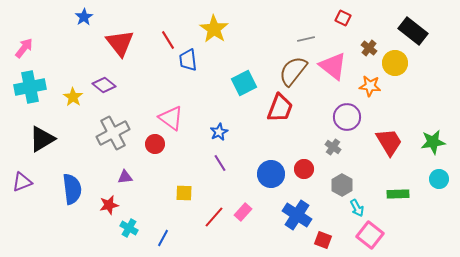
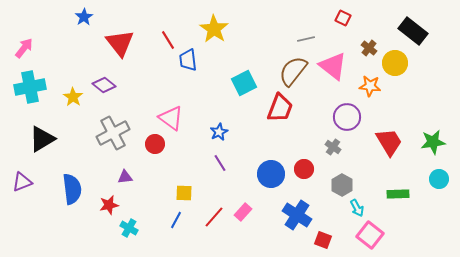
blue line at (163, 238): moved 13 px right, 18 px up
